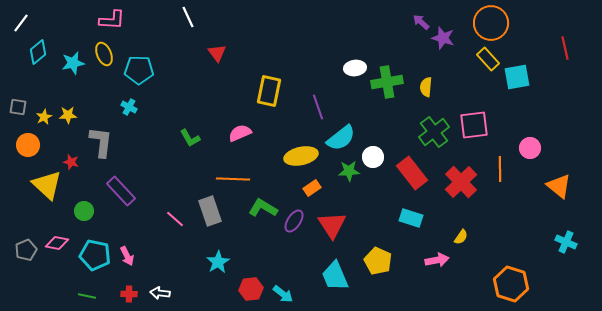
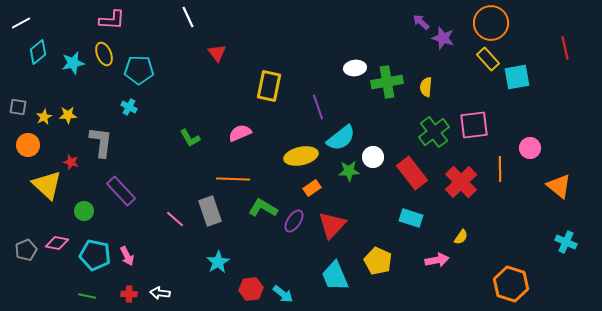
white line at (21, 23): rotated 24 degrees clockwise
yellow rectangle at (269, 91): moved 5 px up
red triangle at (332, 225): rotated 16 degrees clockwise
